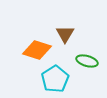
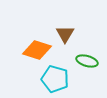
cyan pentagon: rotated 24 degrees counterclockwise
